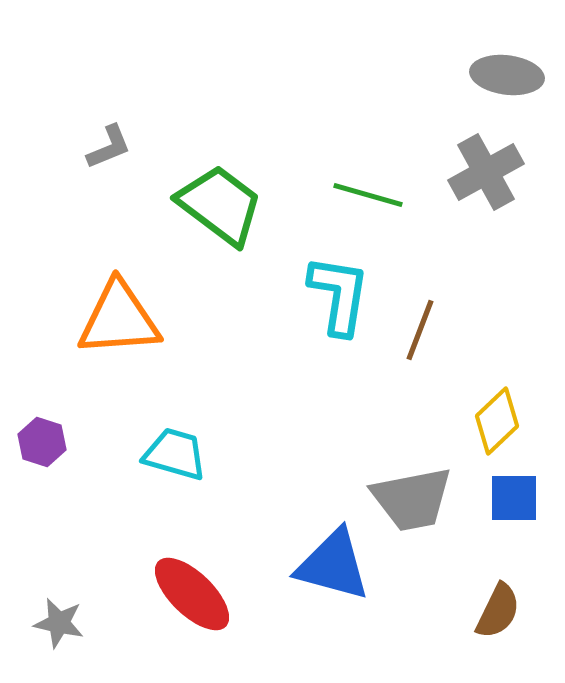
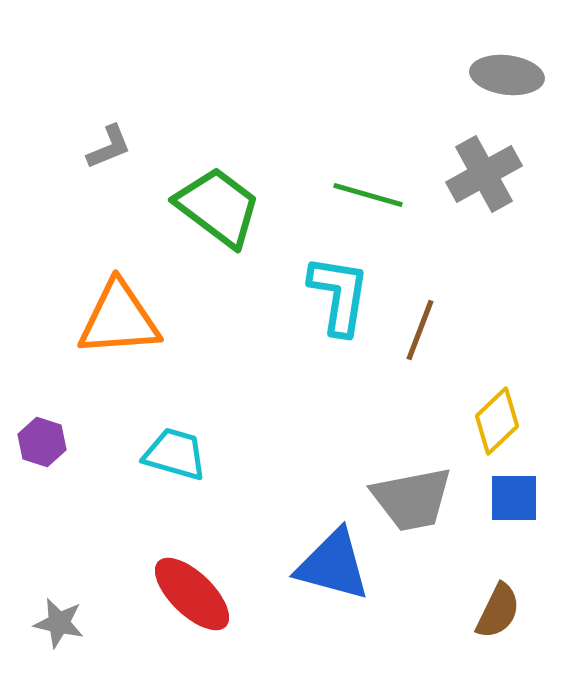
gray cross: moved 2 px left, 2 px down
green trapezoid: moved 2 px left, 2 px down
